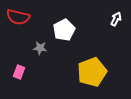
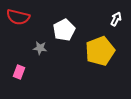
yellow pentagon: moved 8 px right, 21 px up
